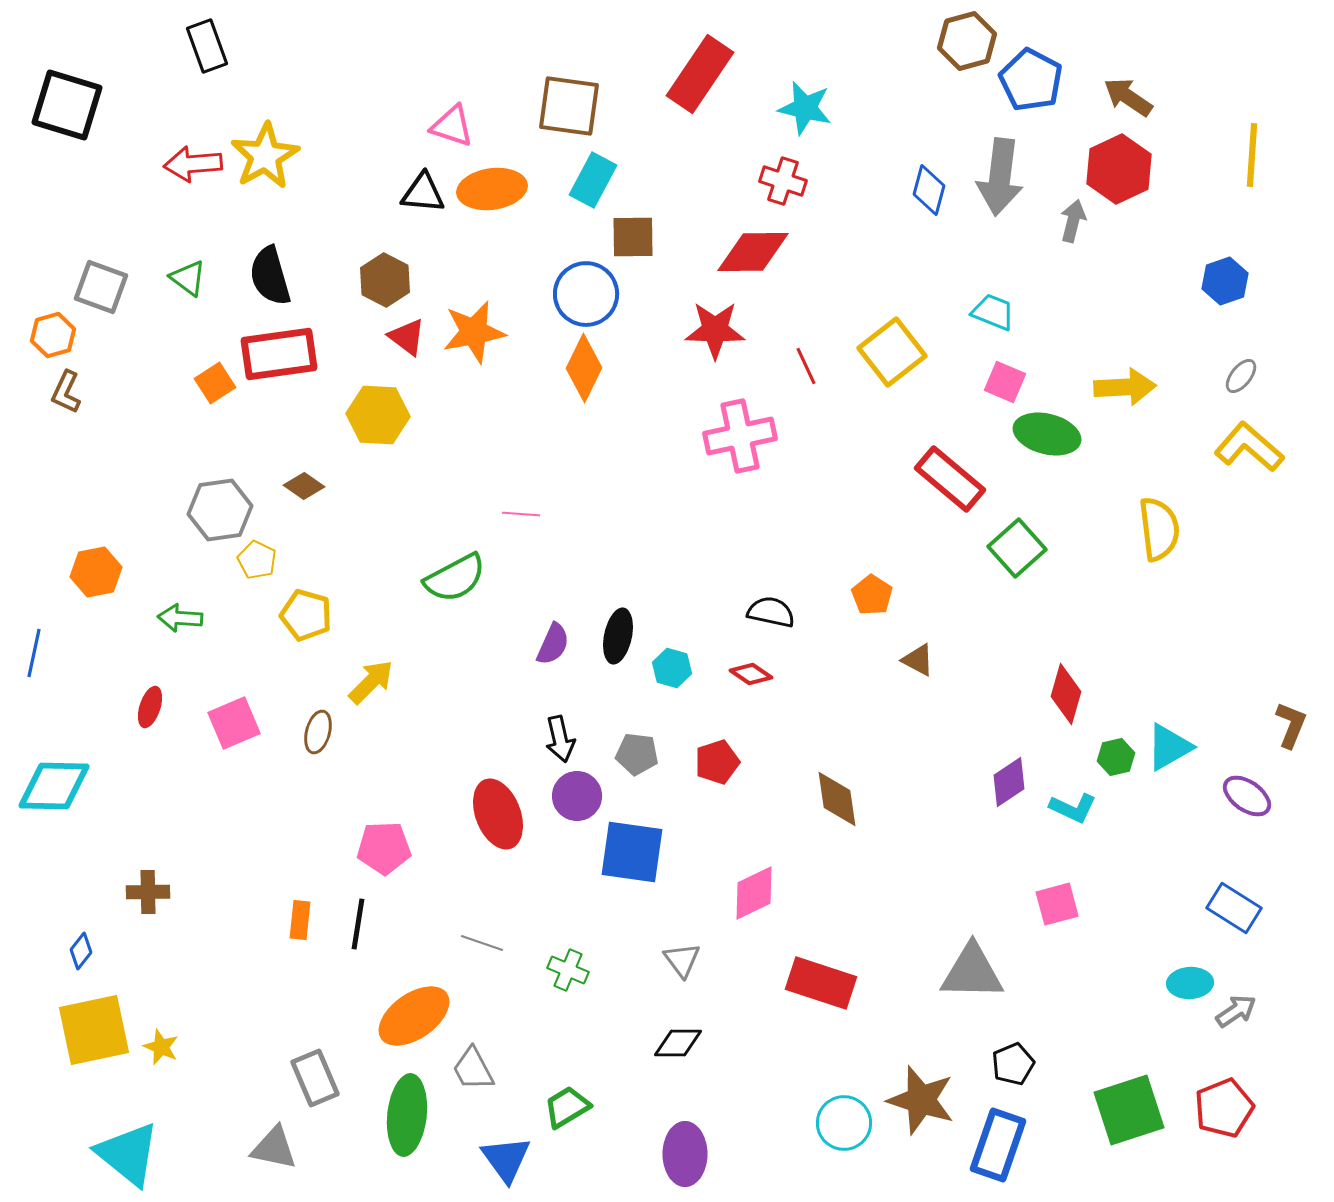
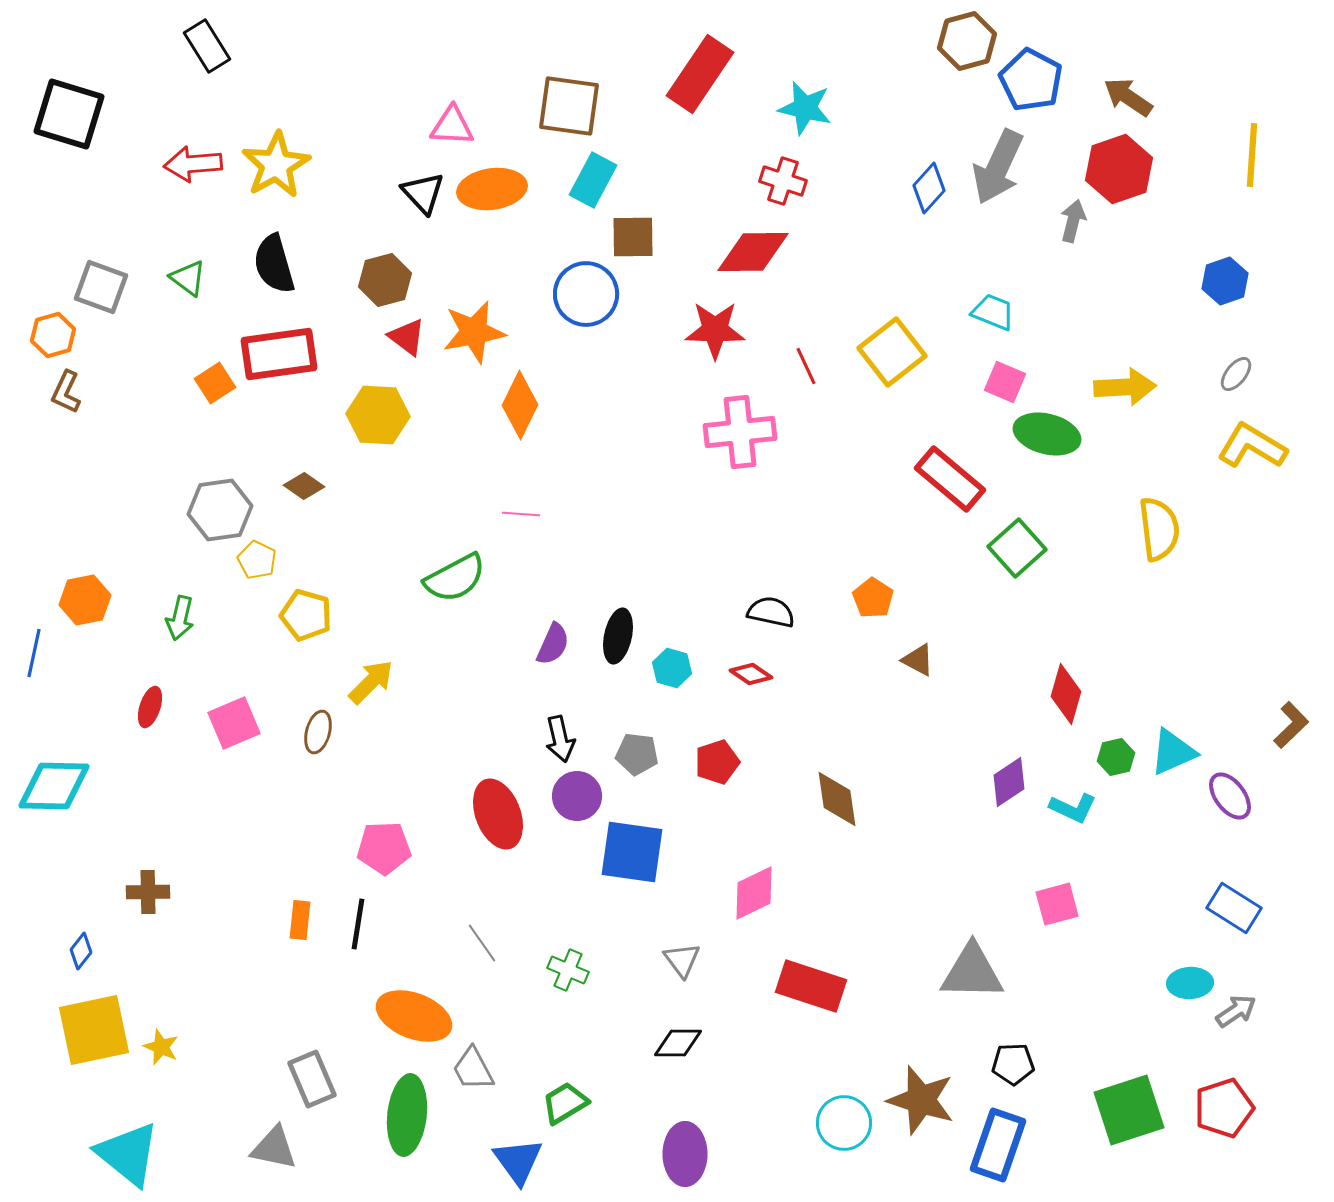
black rectangle at (207, 46): rotated 12 degrees counterclockwise
black square at (67, 105): moved 2 px right, 9 px down
pink triangle at (452, 126): rotated 15 degrees counterclockwise
yellow star at (265, 156): moved 11 px right, 9 px down
red hexagon at (1119, 169): rotated 6 degrees clockwise
gray arrow at (1000, 177): moved 2 px left, 10 px up; rotated 18 degrees clockwise
blue diamond at (929, 190): moved 2 px up; rotated 27 degrees clockwise
black triangle at (423, 193): rotated 42 degrees clockwise
black semicircle at (270, 276): moved 4 px right, 12 px up
brown hexagon at (385, 280): rotated 18 degrees clockwise
orange diamond at (584, 368): moved 64 px left, 37 px down
gray ellipse at (1241, 376): moved 5 px left, 2 px up
pink cross at (740, 436): moved 4 px up; rotated 6 degrees clockwise
yellow L-shape at (1249, 447): moved 3 px right, 1 px up; rotated 10 degrees counterclockwise
orange hexagon at (96, 572): moved 11 px left, 28 px down
orange pentagon at (872, 595): moved 1 px right, 3 px down
green arrow at (180, 618): rotated 81 degrees counterclockwise
brown L-shape at (1291, 725): rotated 24 degrees clockwise
cyan triangle at (1169, 747): moved 4 px right, 5 px down; rotated 6 degrees clockwise
purple ellipse at (1247, 796): moved 17 px left; rotated 18 degrees clockwise
gray line at (482, 943): rotated 36 degrees clockwise
red rectangle at (821, 983): moved 10 px left, 3 px down
orange ellipse at (414, 1016): rotated 56 degrees clockwise
black pentagon at (1013, 1064): rotated 21 degrees clockwise
gray rectangle at (315, 1078): moved 3 px left, 1 px down
green trapezoid at (567, 1107): moved 2 px left, 4 px up
red pentagon at (1224, 1108): rotated 4 degrees clockwise
blue triangle at (506, 1159): moved 12 px right, 2 px down
